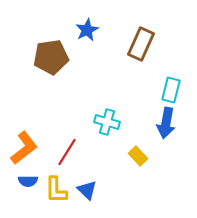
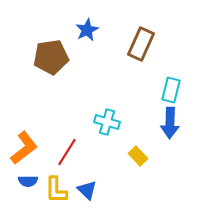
blue arrow: moved 4 px right; rotated 8 degrees counterclockwise
